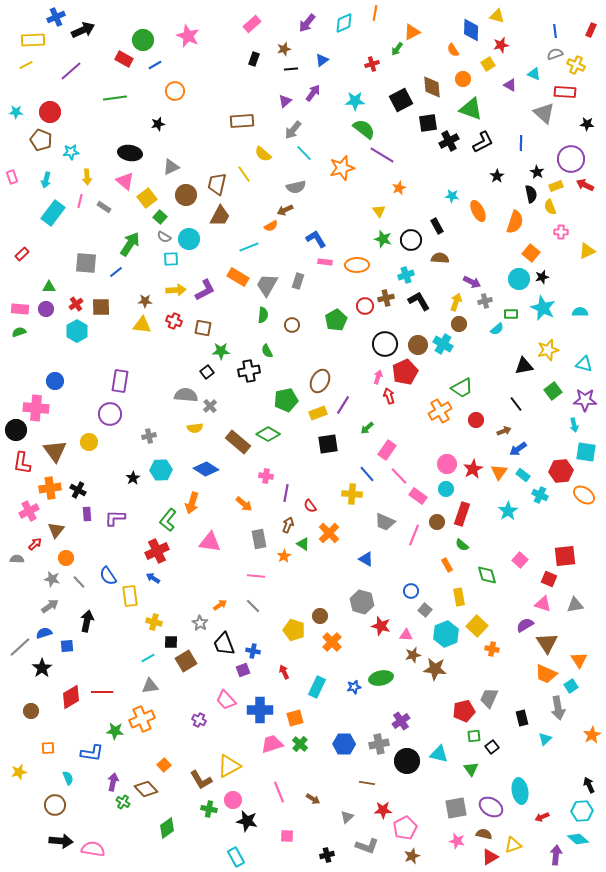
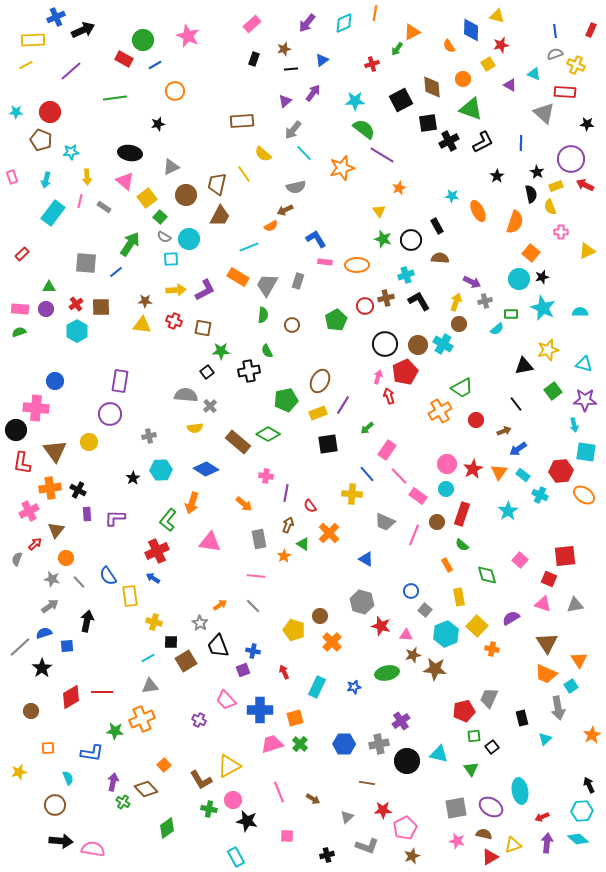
orange semicircle at (453, 50): moved 4 px left, 4 px up
gray semicircle at (17, 559): rotated 72 degrees counterclockwise
purple semicircle at (525, 625): moved 14 px left, 7 px up
black trapezoid at (224, 644): moved 6 px left, 2 px down
green ellipse at (381, 678): moved 6 px right, 5 px up
purple arrow at (556, 855): moved 9 px left, 12 px up
